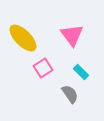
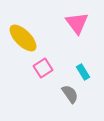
pink triangle: moved 5 px right, 12 px up
cyan rectangle: moved 2 px right; rotated 14 degrees clockwise
